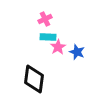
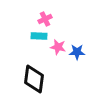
cyan rectangle: moved 9 px left, 1 px up
pink star: rotated 28 degrees counterclockwise
blue star: rotated 21 degrees counterclockwise
